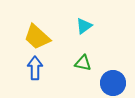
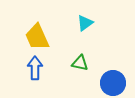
cyan triangle: moved 1 px right, 3 px up
yellow trapezoid: rotated 24 degrees clockwise
green triangle: moved 3 px left
